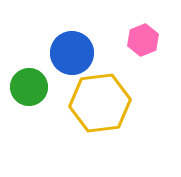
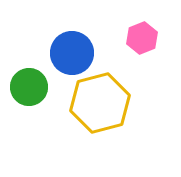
pink hexagon: moved 1 px left, 2 px up
yellow hexagon: rotated 8 degrees counterclockwise
